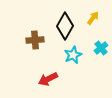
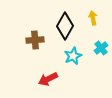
yellow arrow: rotated 48 degrees counterclockwise
cyan star: moved 1 px down
